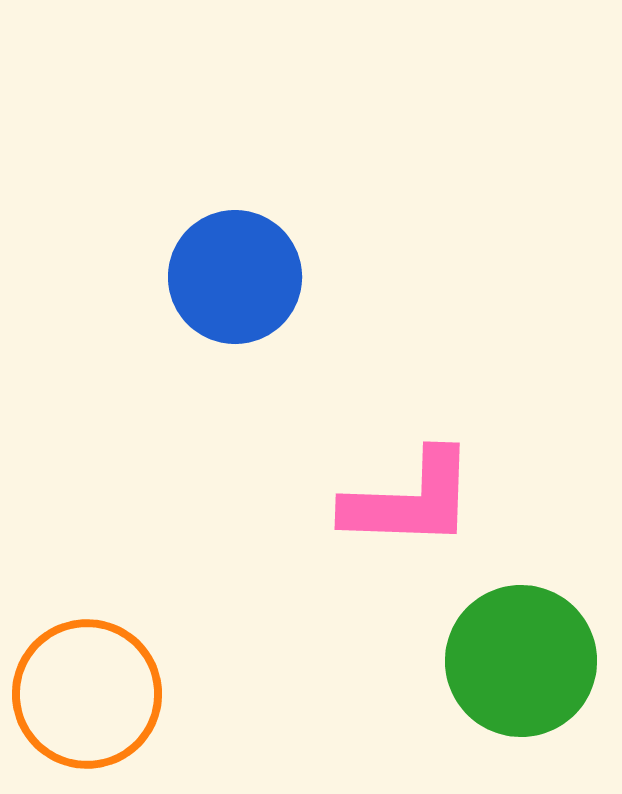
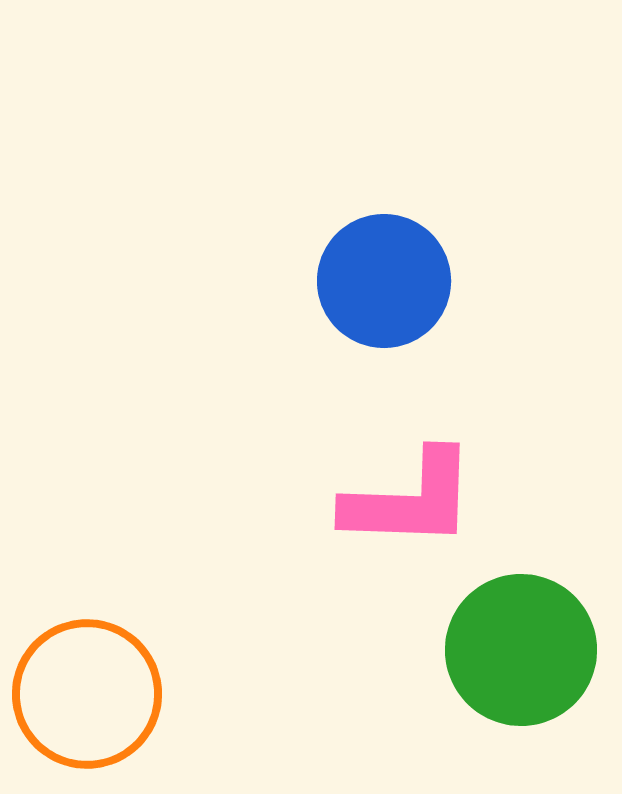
blue circle: moved 149 px right, 4 px down
green circle: moved 11 px up
